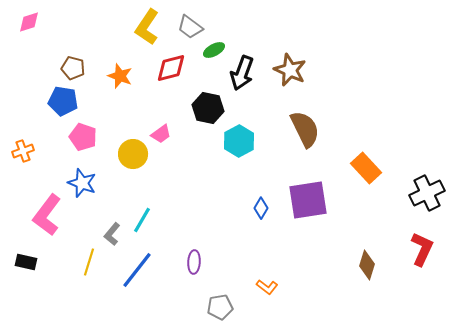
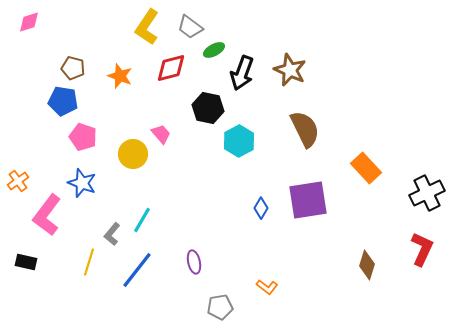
pink trapezoid: rotated 95 degrees counterclockwise
orange cross: moved 5 px left, 30 px down; rotated 15 degrees counterclockwise
purple ellipse: rotated 15 degrees counterclockwise
